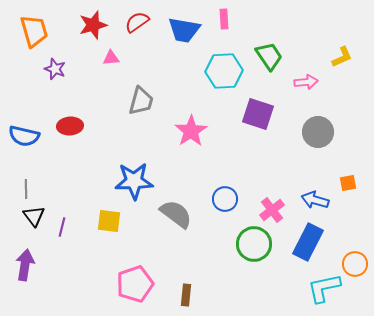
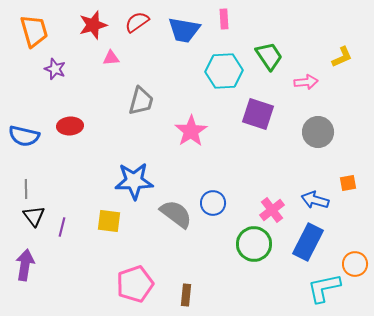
blue circle: moved 12 px left, 4 px down
